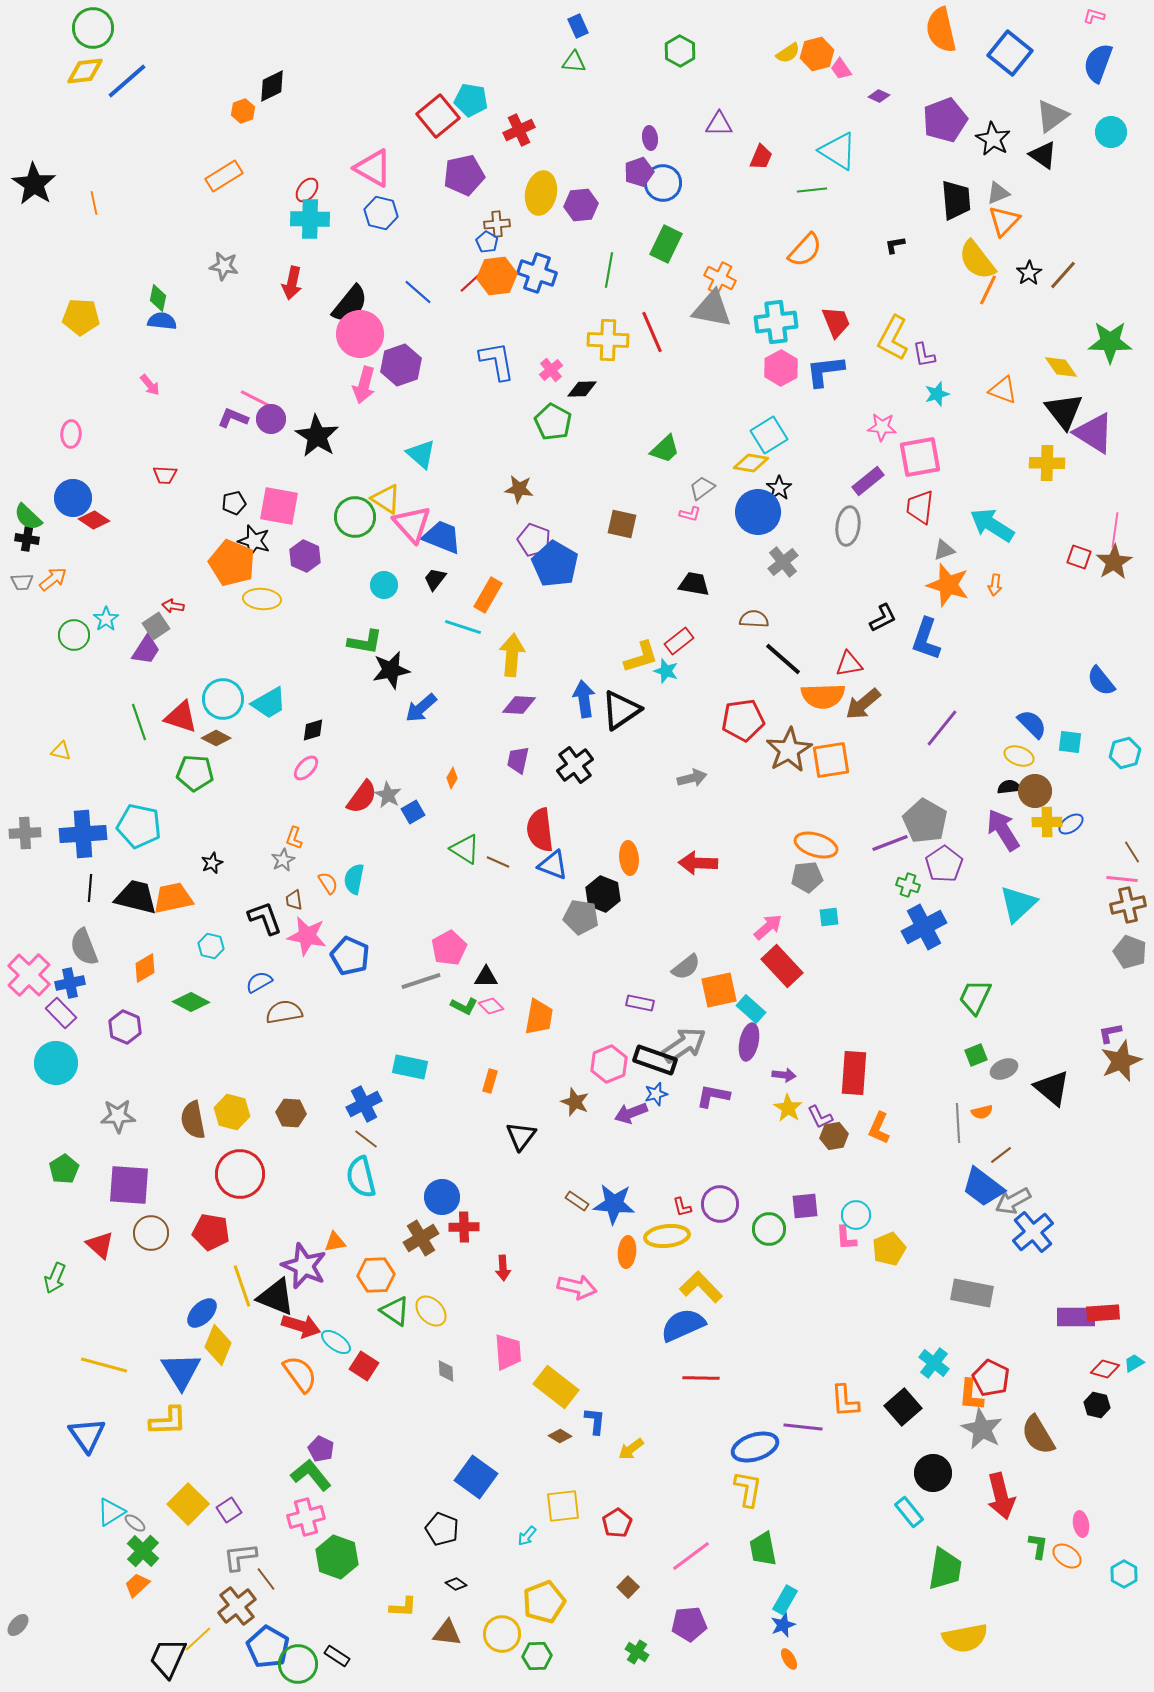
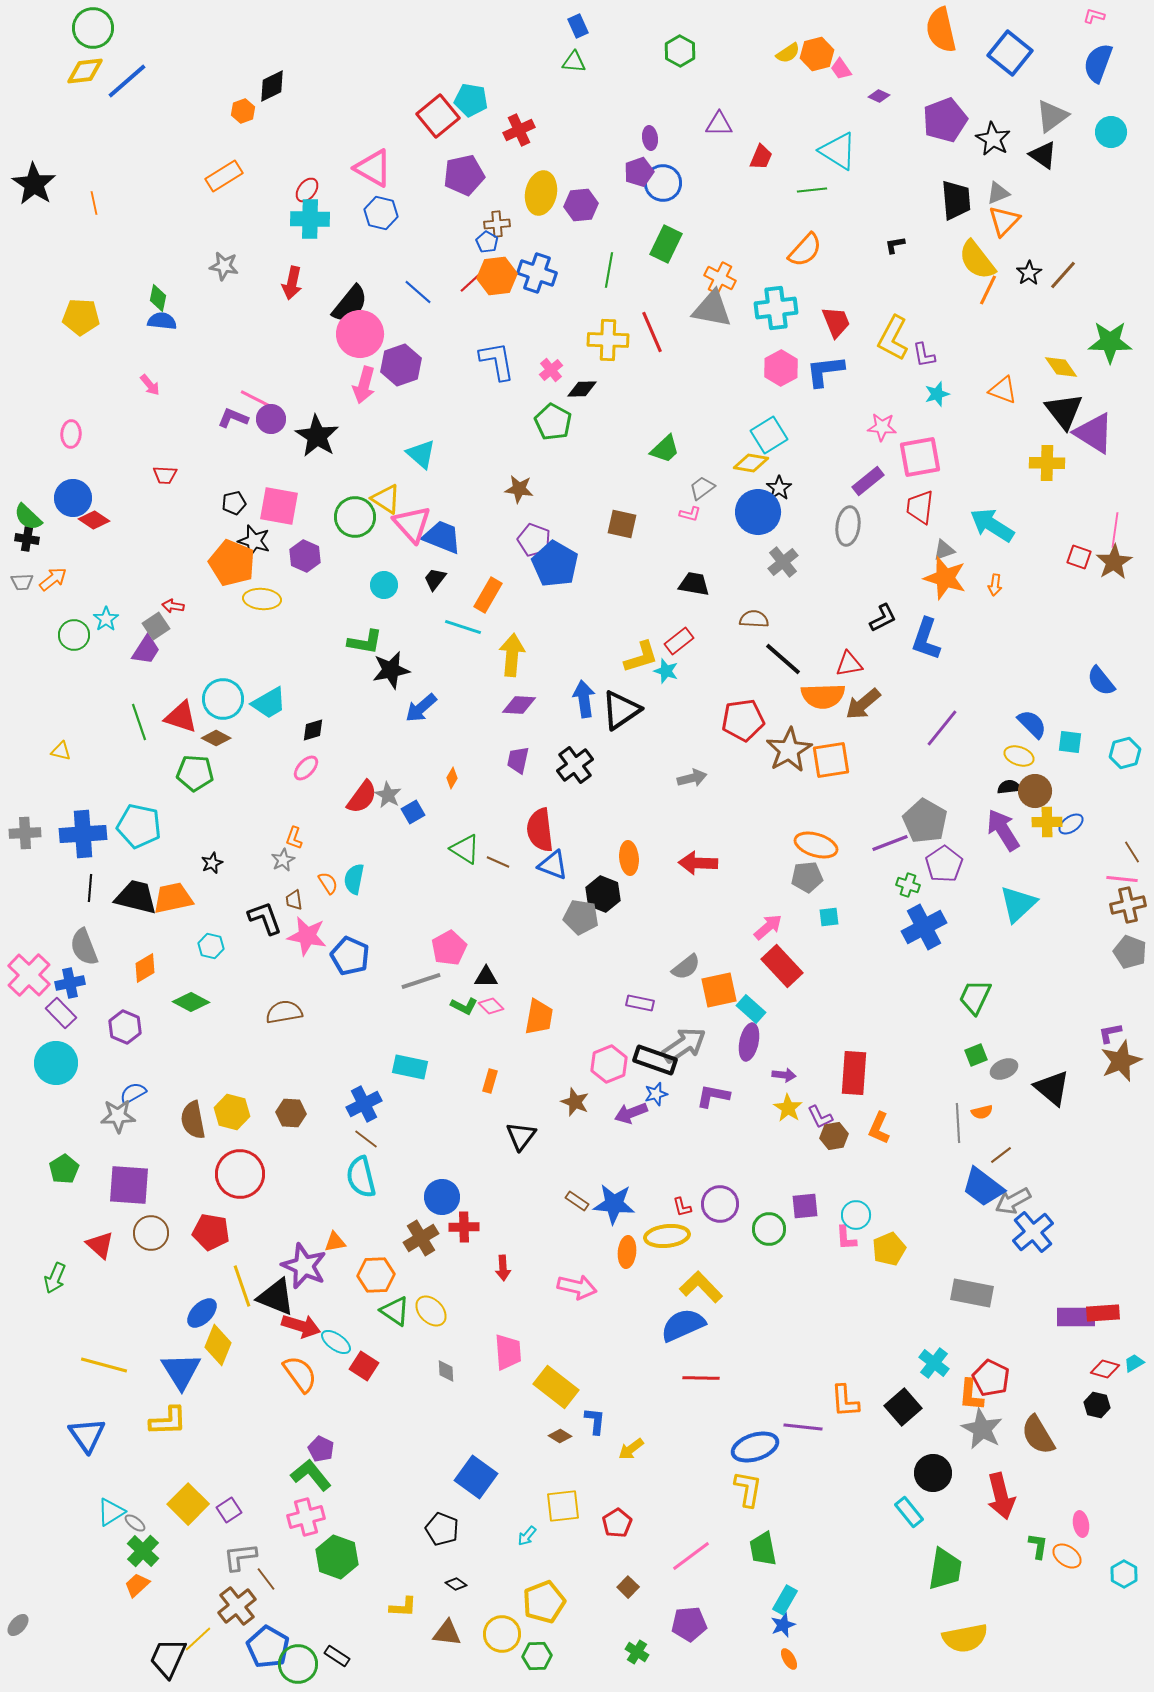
cyan cross at (776, 322): moved 14 px up
orange star at (948, 585): moved 3 px left, 7 px up
blue semicircle at (259, 982): moved 126 px left, 111 px down
